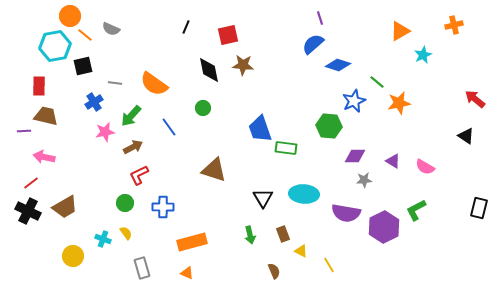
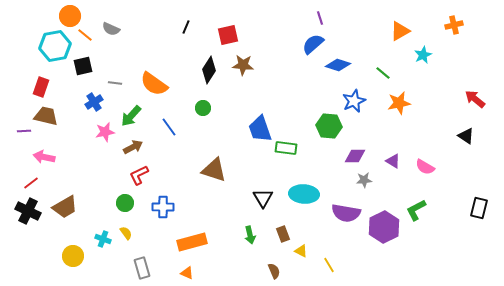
black diamond at (209, 70): rotated 44 degrees clockwise
green line at (377, 82): moved 6 px right, 9 px up
red rectangle at (39, 86): moved 2 px right, 1 px down; rotated 18 degrees clockwise
